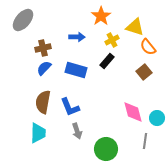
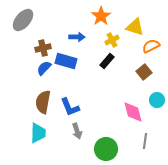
orange semicircle: moved 3 px right, 1 px up; rotated 102 degrees clockwise
blue rectangle: moved 10 px left, 9 px up
cyan circle: moved 18 px up
